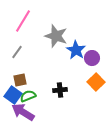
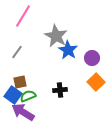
pink line: moved 5 px up
gray star: rotated 10 degrees clockwise
blue star: moved 8 px left
brown square: moved 2 px down
